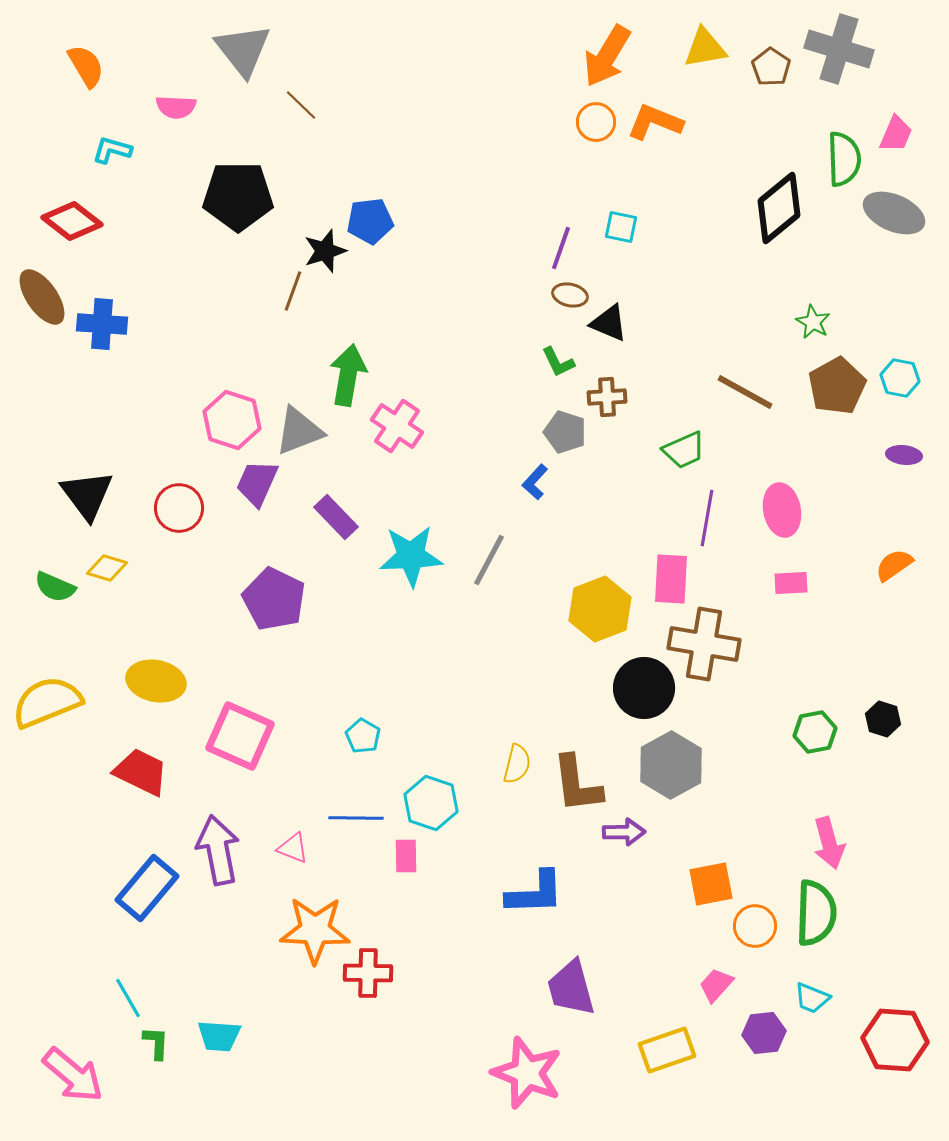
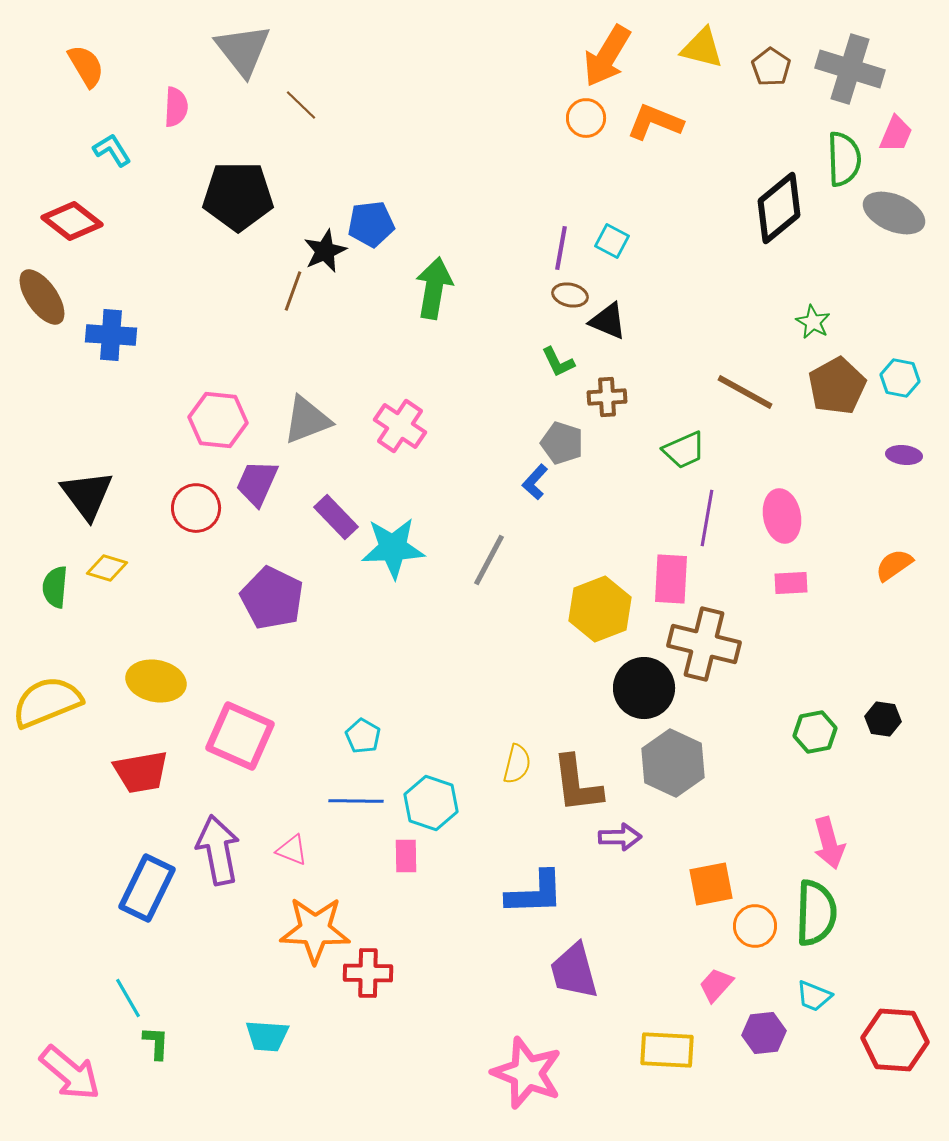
yellow triangle at (705, 48): moved 3 px left; rotated 24 degrees clockwise
gray cross at (839, 49): moved 11 px right, 20 px down
pink semicircle at (176, 107): rotated 90 degrees counterclockwise
orange circle at (596, 122): moved 10 px left, 4 px up
cyan L-shape at (112, 150): rotated 42 degrees clockwise
blue pentagon at (370, 221): moved 1 px right, 3 px down
cyan square at (621, 227): moved 9 px left, 14 px down; rotated 16 degrees clockwise
purple line at (561, 248): rotated 9 degrees counterclockwise
black star at (325, 251): rotated 6 degrees counterclockwise
black triangle at (609, 323): moved 1 px left, 2 px up
blue cross at (102, 324): moved 9 px right, 11 px down
green arrow at (348, 375): moved 86 px right, 87 px up
pink hexagon at (232, 420): moved 14 px left; rotated 12 degrees counterclockwise
pink cross at (397, 426): moved 3 px right
gray triangle at (299, 431): moved 8 px right, 11 px up
gray pentagon at (565, 432): moved 3 px left, 11 px down
red circle at (179, 508): moved 17 px right
pink ellipse at (782, 510): moved 6 px down
cyan star at (411, 556): moved 18 px left, 8 px up
green semicircle at (55, 587): rotated 72 degrees clockwise
purple pentagon at (274, 599): moved 2 px left, 1 px up
brown cross at (704, 644): rotated 4 degrees clockwise
black hexagon at (883, 719): rotated 8 degrees counterclockwise
gray hexagon at (671, 765): moved 2 px right, 2 px up; rotated 6 degrees counterclockwise
red trapezoid at (141, 772): rotated 144 degrees clockwise
blue line at (356, 818): moved 17 px up
purple arrow at (624, 832): moved 4 px left, 5 px down
pink triangle at (293, 848): moved 1 px left, 2 px down
blue rectangle at (147, 888): rotated 14 degrees counterclockwise
purple trapezoid at (571, 988): moved 3 px right, 17 px up
cyan trapezoid at (812, 998): moved 2 px right, 2 px up
cyan trapezoid at (219, 1036): moved 48 px right
yellow rectangle at (667, 1050): rotated 22 degrees clockwise
pink arrow at (73, 1075): moved 3 px left, 2 px up
